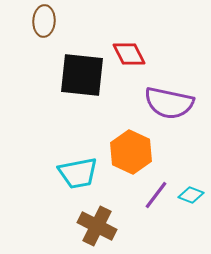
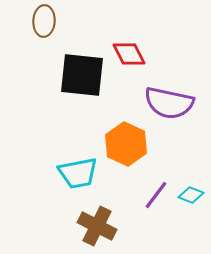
orange hexagon: moved 5 px left, 8 px up
